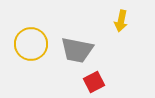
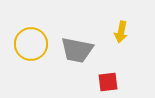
yellow arrow: moved 11 px down
red square: moved 14 px right; rotated 20 degrees clockwise
